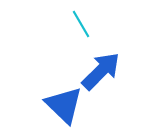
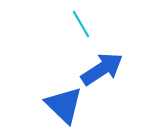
blue arrow: moved 1 px right, 2 px up; rotated 12 degrees clockwise
